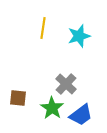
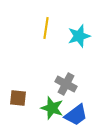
yellow line: moved 3 px right
gray cross: rotated 15 degrees counterclockwise
green star: rotated 15 degrees counterclockwise
blue trapezoid: moved 5 px left
